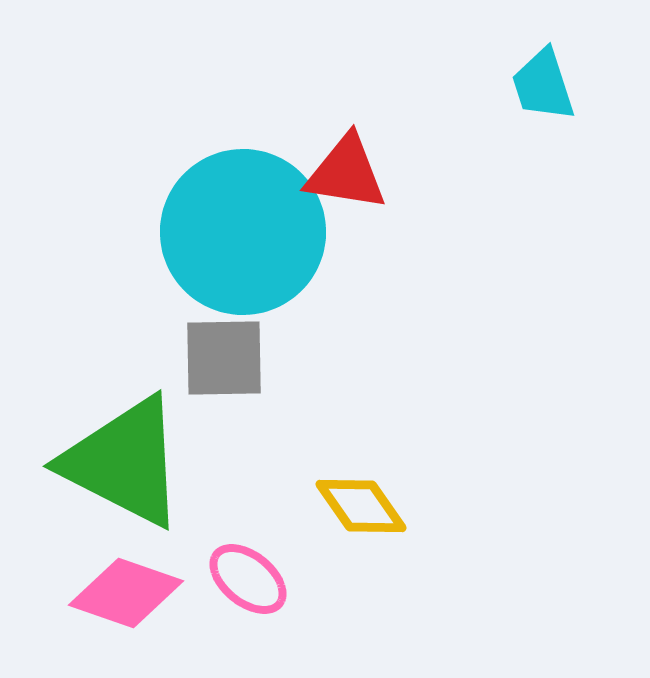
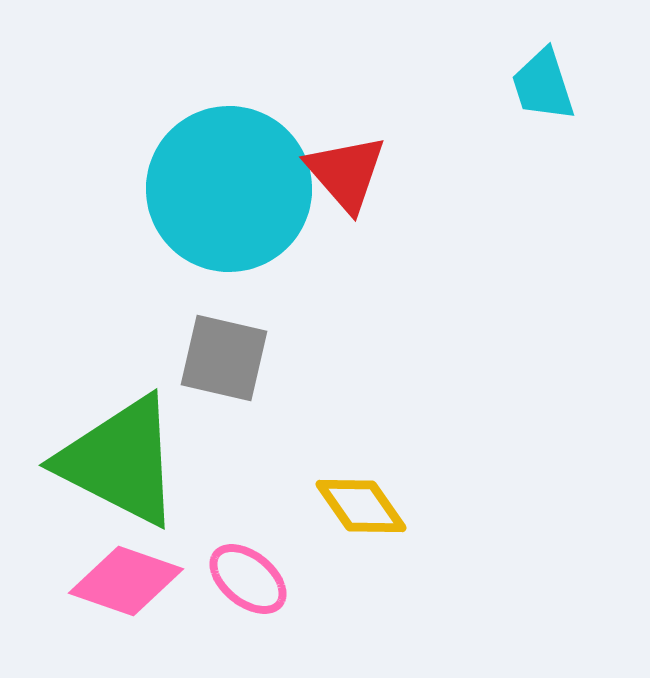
red triangle: rotated 40 degrees clockwise
cyan circle: moved 14 px left, 43 px up
gray square: rotated 14 degrees clockwise
green triangle: moved 4 px left, 1 px up
pink diamond: moved 12 px up
